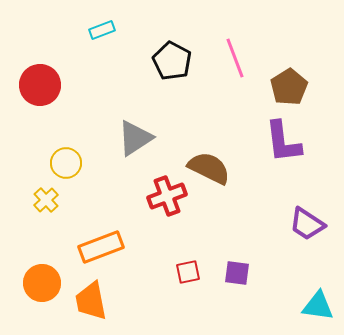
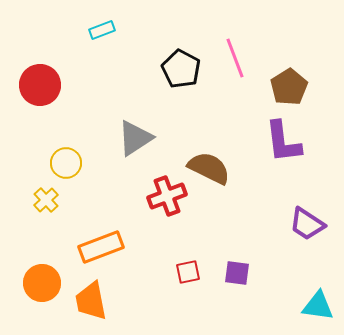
black pentagon: moved 9 px right, 8 px down
